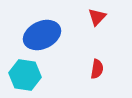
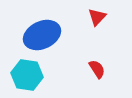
red semicircle: rotated 42 degrees counterclockwise
cyan hexagon: moved 2 px right
